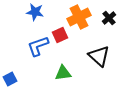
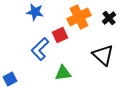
blue L-shape: moved 2 px right, 3 px down; rotated 25 degrees counterclockwise
black triangle: moved 4 px right, 1 px up
